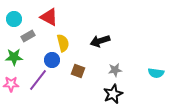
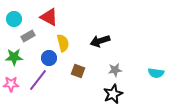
blue circle: moved 3 px left, 2 px up
